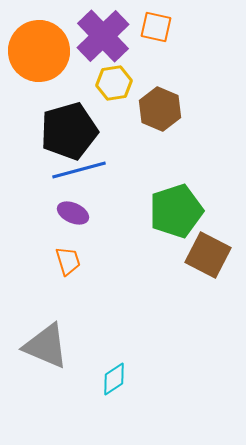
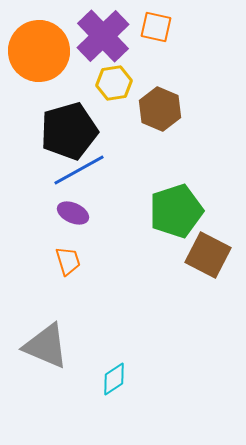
blue line: rotated 14 degrees counterclockwise
